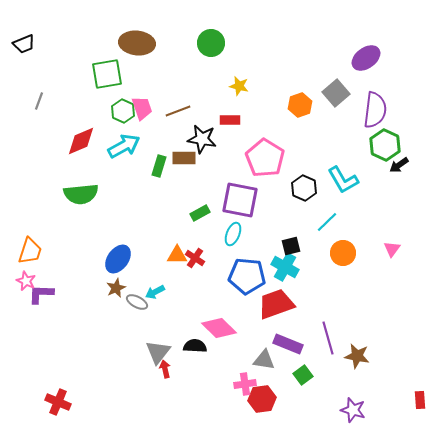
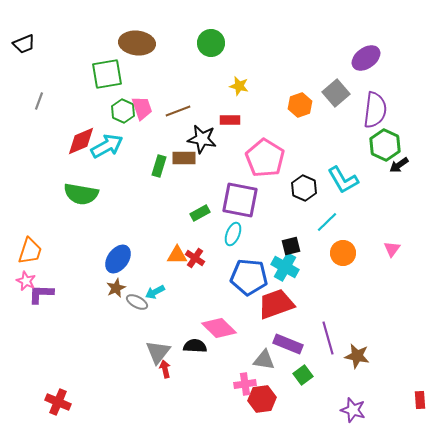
cyan arrow at (124, 146): moved 17 px left
green semicircle at (81, 194): rotated 16 degrees clockwise
blue pentagon at (247, 276): moved 2 px right, 1 px down
